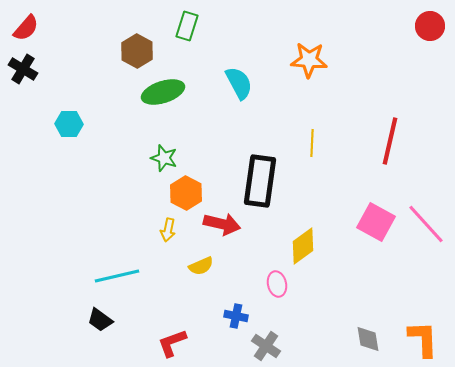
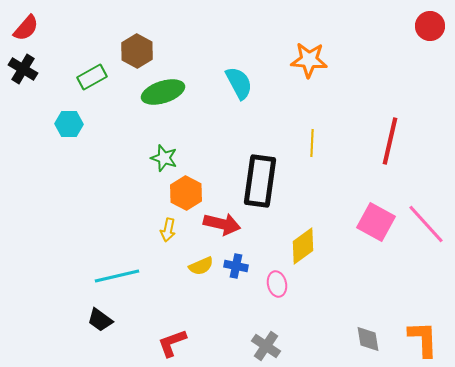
green rectangle: moved 95 px left, 51 px down; rotated 44 degrees clockwise
blue cross: moved 50 px up
